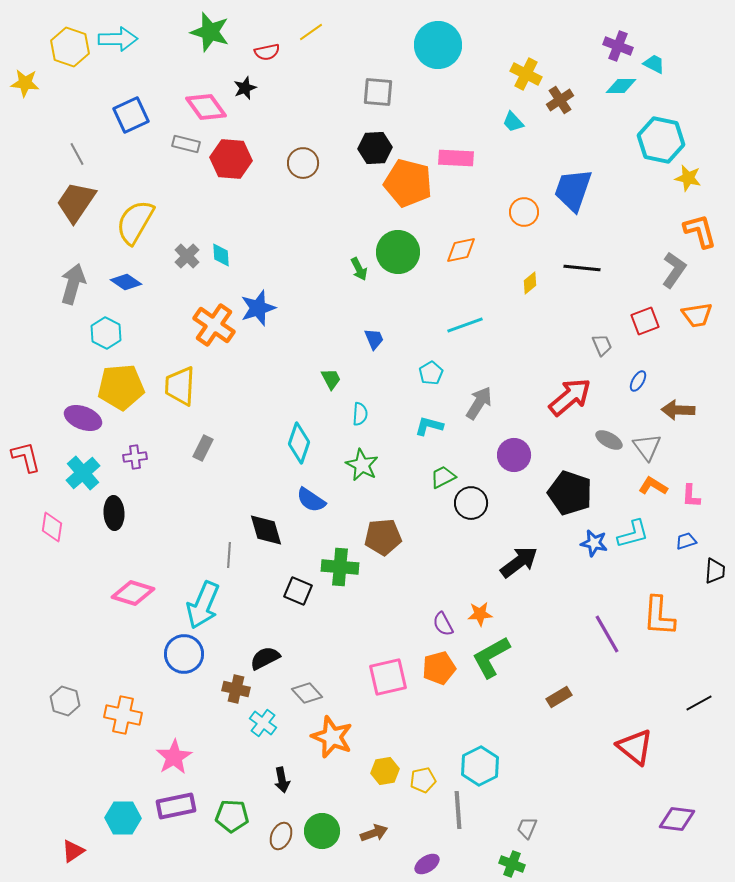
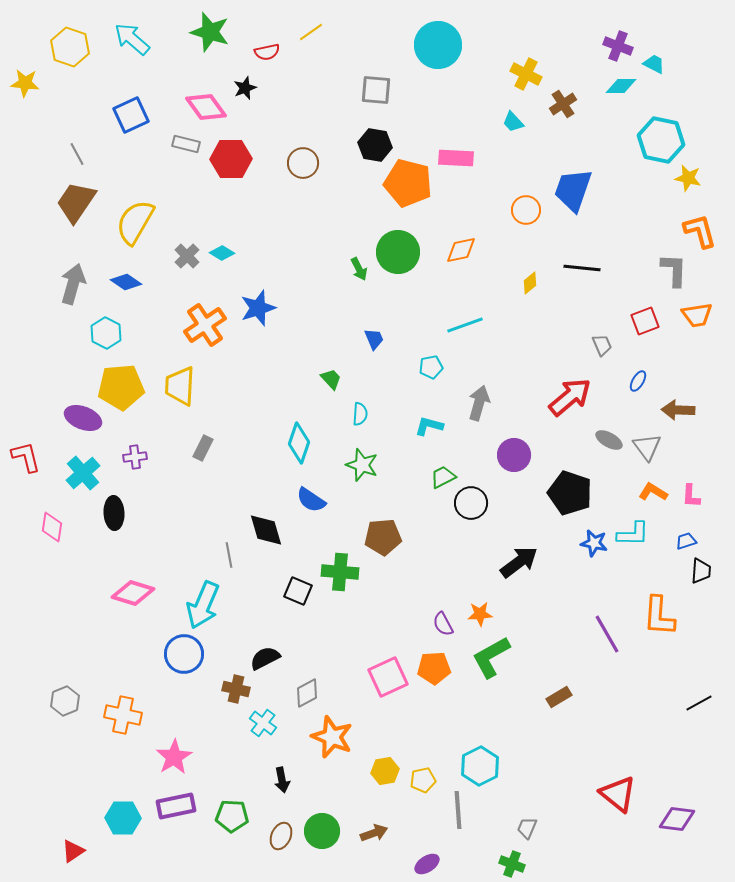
cyan arrow at (118, 39): moved 14 px right; rotated 138 degrees counterclockwise
gray square at (378, 92): moved 2 px left, 2 px up
brown cross at (560, 100): moved 3 px right, 4 px down
black hexagon at (375, 148): moved 3 px up; rotated 12 degrees clockwise
red hexagon at (231, 159): rotated 6 degrees counterclockwise
orange circle at (524, 212): moved 2 px right, 2 px up
cyan diamond at (221, 255): moved 1 px right, 2 px up; rotated 55 degrees counterclockwise
gray L-shape at (674, 270): rotated 33 degrees counterclockwise
orange cross at (214, 325): moved 9 px left; rotated 21 degrees clockwise
cyan pentagon at (431, 373): moved 6 px up; rotated 20 degrees clockwise
green trapezoid at (331, 379): rotated 15 degrees counterclockwise
gray arrow at (479, 403): rotated 16 degrees counterclockwise
green star at (362, 465): rotated 8 degrees counterclockwise
orange L-shape at (653, 486): moved 6 px down
cyan L-shape at (633, 534): rotated 16 degrees clockwise
gray line at (229, 555): rotated 15 degrees counterclockwise
green cross at (340, 567): moved 5 px down
black trapezoid at (715, 571): moved 14 px left
orange pentagon at (439, 668): moved 5 px left; rotated 12 degrees clockwise
pink square at (388, 677): rotated 12 degrees counterclockwise
gray diamond at (307, 693): rotated 76 degrees counterclockwise
gray hexagon at (65, 701): rotated 20 degrees clockwise
red triangle at (635, 747): moved 17 px left, 47 px down
